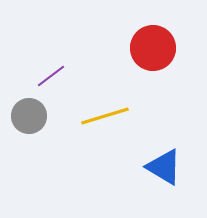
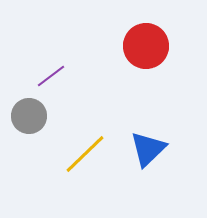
red circle: moved 7 px left, 2 px up
yellow line: moved 20 px left, 38 px down; rotated 27 degrees counterclockwise
blue triangle: moved 16 px left, 18 px up; rotated 45 degrees clockwise
